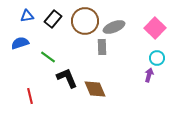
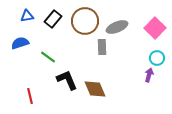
gray ellipse: moved 3 px right
black L-shape: moved 2 px down
